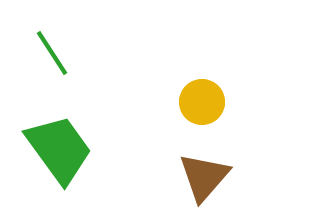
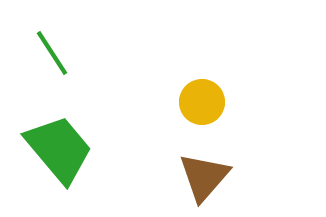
green trapezoid: rotated 4 degrees counterclockwise
